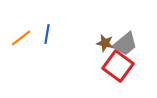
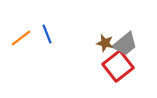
blue line: rotated 30 degrees counterclockwise
red square: rotated 16 degrees clockwise
